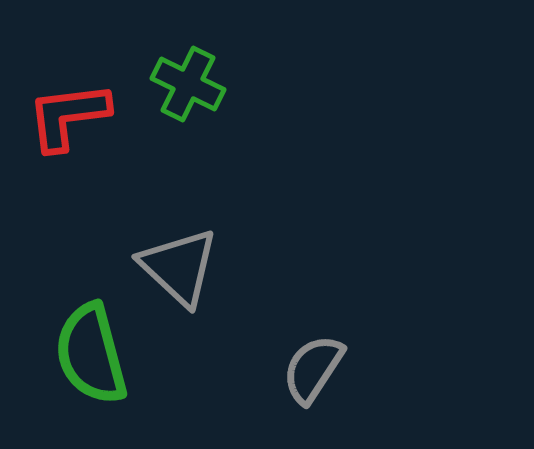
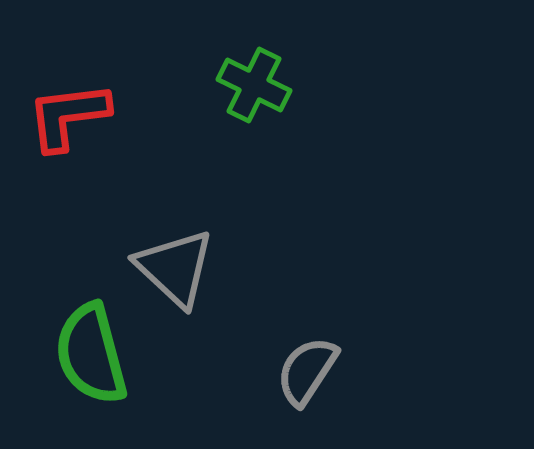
green cross: moved 66 px right, 1 px down
gray triangle: moved 4 px left, 1 px down
gray semicircle: moved 6 px left, 2 px down
